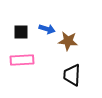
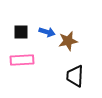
blue arrow: moved 3 px down
brown star: rotated 18 degrees counterclockwise
black trapezoid: moved 3 px right, 1 px down
